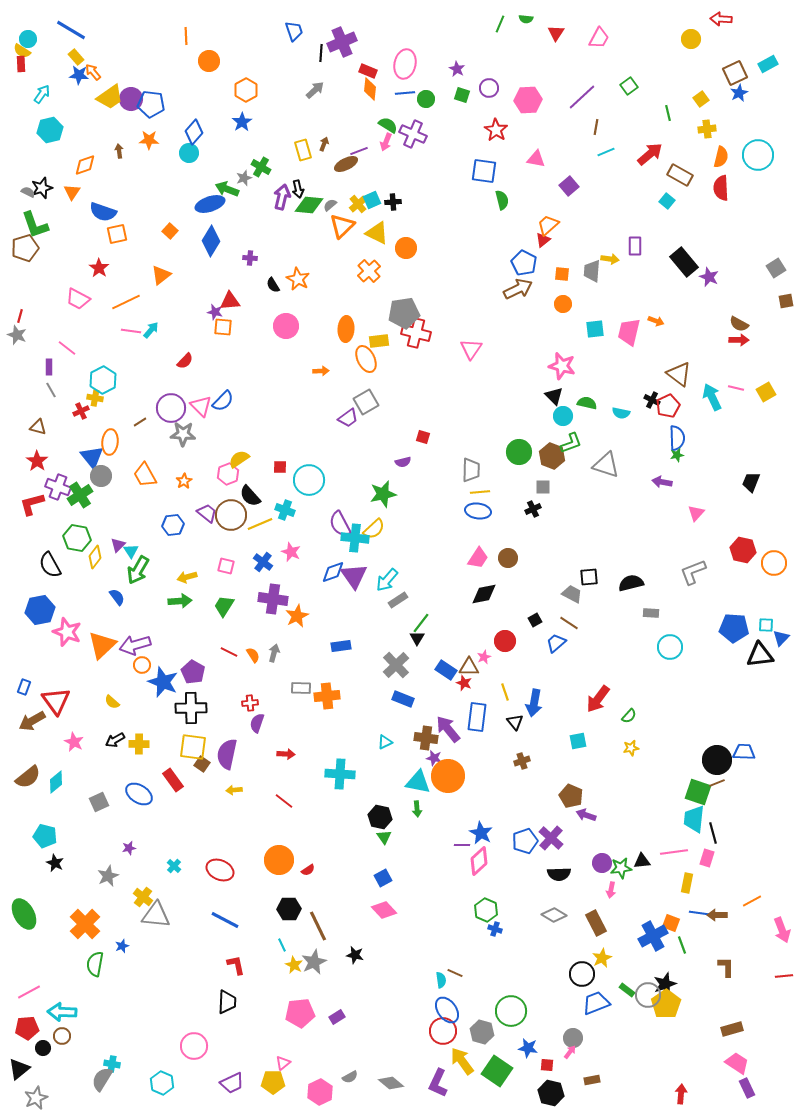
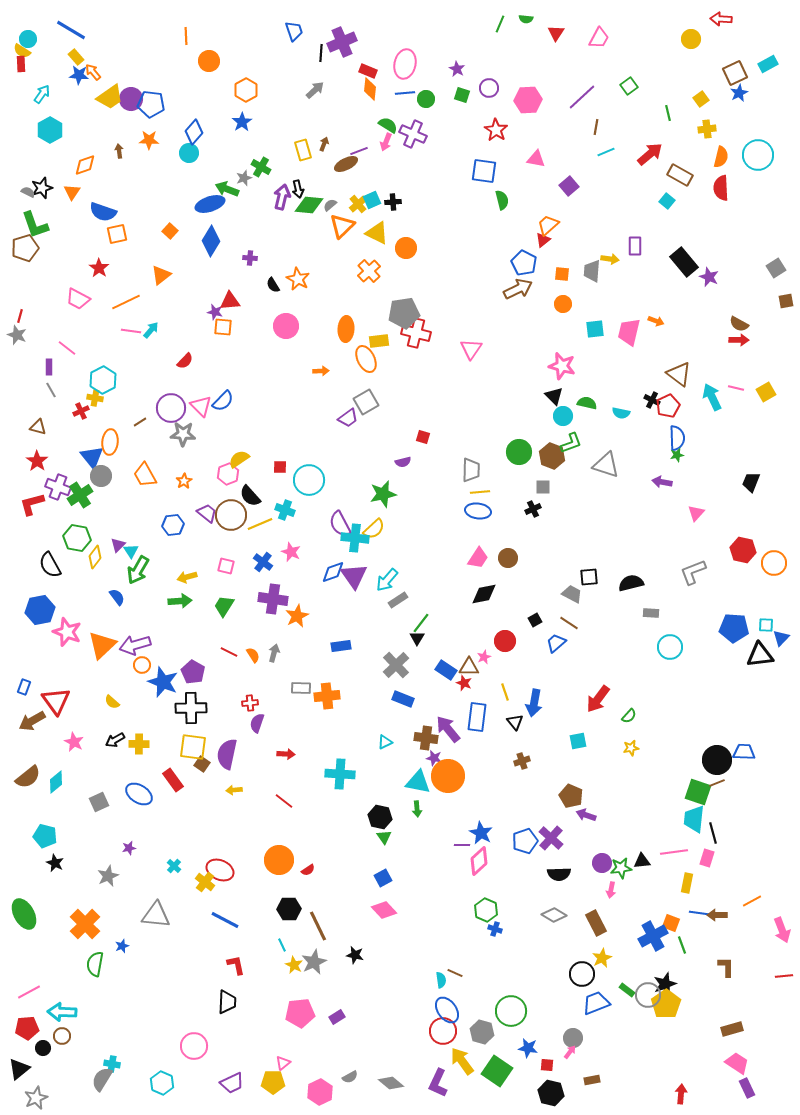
cyan hexagon at (50, 130): rotated 15 degrees counterclockwise
yellow cross at (143, 897): moved 62 px right, 15 px up
